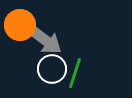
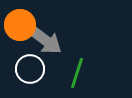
white circle: moved 22 px left
green line: moved 2 px right
